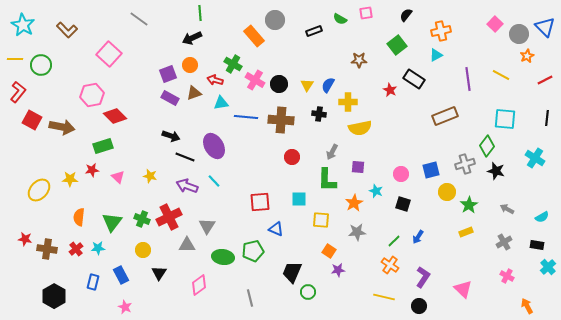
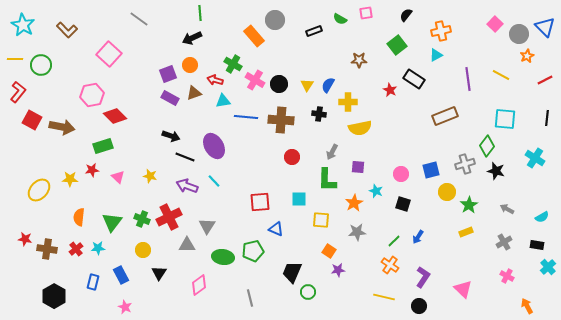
cyan triangle at (221, 103): moved 2 px right, 2 px up
